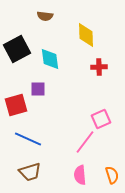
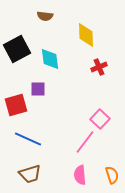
red cross: rotated 21 degrees counterclockwise
pink square: moved 1 px left; rotated 24 degrees counterclockwise
brown trapezoid: moved 2 px down
